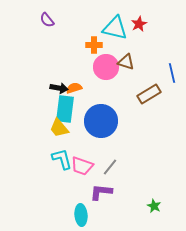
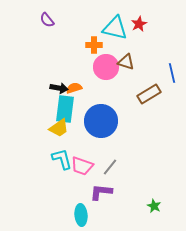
yellow trapezoid: rotated 85 degrees counterclockwise
